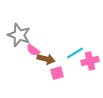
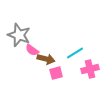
pink semicircle: moved 1 px left
pink cross: moved 8 px down
pink square: moved 1 px left
